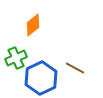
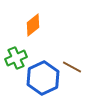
brown line: moved 3 px left, 1 px up
blue hexagon: moved 2 px right
